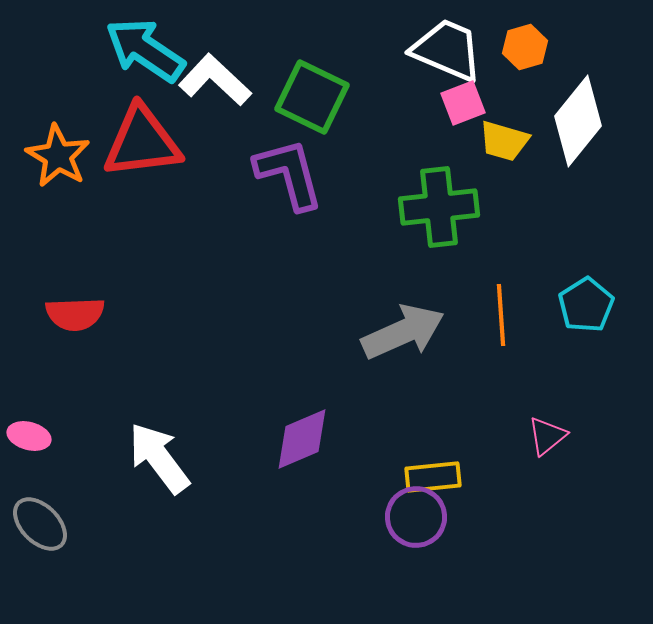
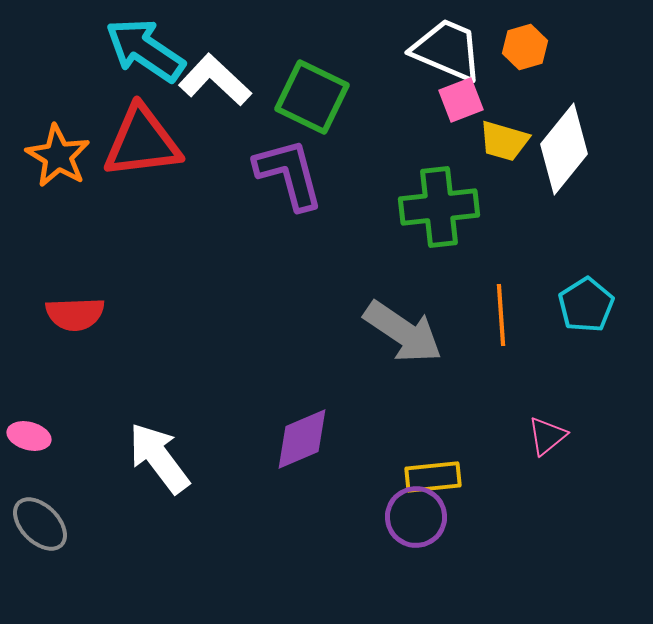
pink square: moved 2 px left, 3 px up
white diamond: moved 14 px left, 28 px down
gray arrow: rotated 58 degrees clockwise
